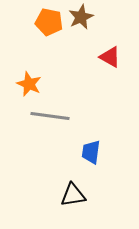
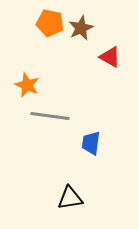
brown star: moved 11 px down
orange pentagon: moved 1 px right, 1 px down
orange star: moved 2 px left, 1 px down
blue trapezoid: moved 9 px up
black triangle: moved 3 px left, 3 px down
